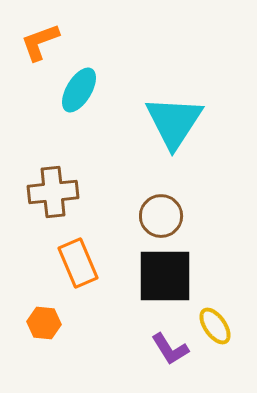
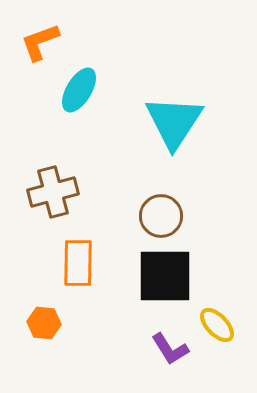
brown cross: rotated 9 degrees counterclockwise
orange rectangle: rotated 24 degrees clockwise
yellow ellipse: moved 2 px right, 1 px up; rotated 9 degrees counterclockwise
